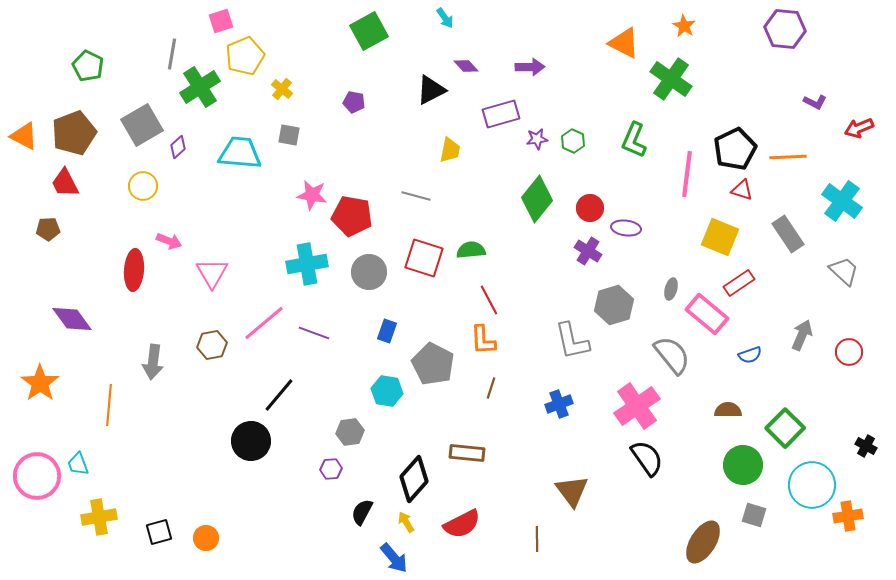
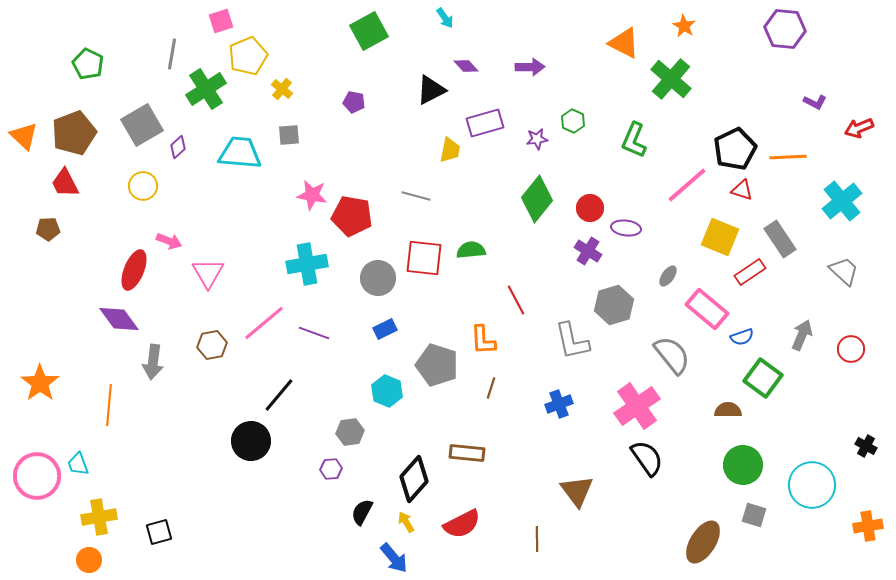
yellow pentagon at (245, 56): moved 3 px right
green pentagon at (88, 66): moved 2 px up
green cross at (671, 79): rotated 6 degrees clockwise
green cross at (200, 87): moved 6 px right, 2 px down
purple rectangle at (501, 114): moved 16 px left, 9 px down
gray square at (289, 135): rotated 15 degrees counterclockwise
orange triangle at (24, 136): rotated 16 degrees clockwise
green hexagon at (573, 141): moved 20 px up
pink line at (687, 174): moved 11 px down; rotated 42 degrees clockwise
cyan cross at (842, 201): rotated 15 degrees clockwise
gray rectangle at (788, 234): moved 8 px left, 5 px down
red square at (424, 258): rotated 12 degrees counterclockwise
red ellipse at (134, 270): rotated 18 degrees clockwise
gray circle at (369, 272): moved 9 px right, 6 px down
pink triangle at (212, 273): moved 4 px left
red rectangle at (739, 283): moved 11 px right, 11 px up
gray ellipse at (671, 289): moved 3 px left, 13 px up; rotated 20 degrees clockwise
red line at (489, 300): moved 27 px right
pink rectangle at (707, 314): moved 5 px up
purple diamond at (72, 319): moved 47 px right
blue rectangle at (387, 331): moved 2 px left, 2 px up; rotated 45 degrees clockwise
red circle at (849, 352): moved 2 px right, 3 px up
blue semicircle at (750, 355): moved 8 px left, 18 px up
gray pentagon at (433, 364): moved 4 px right, 1 px down; rotated 9 degrees counterclockwise
cyan hexagon at (387, 391): rotated 12 degrees clockwise
green square at (785, 428): moved 22 px left, 50 px up; rotated 9 degrees counterclockwise
brown triangle at (572, 491): moved 5 px right
orange cross at (848, 516): moved 20 px right, 10 px down
orange circle at (206, 538): moved 117 px left, 22 px down
